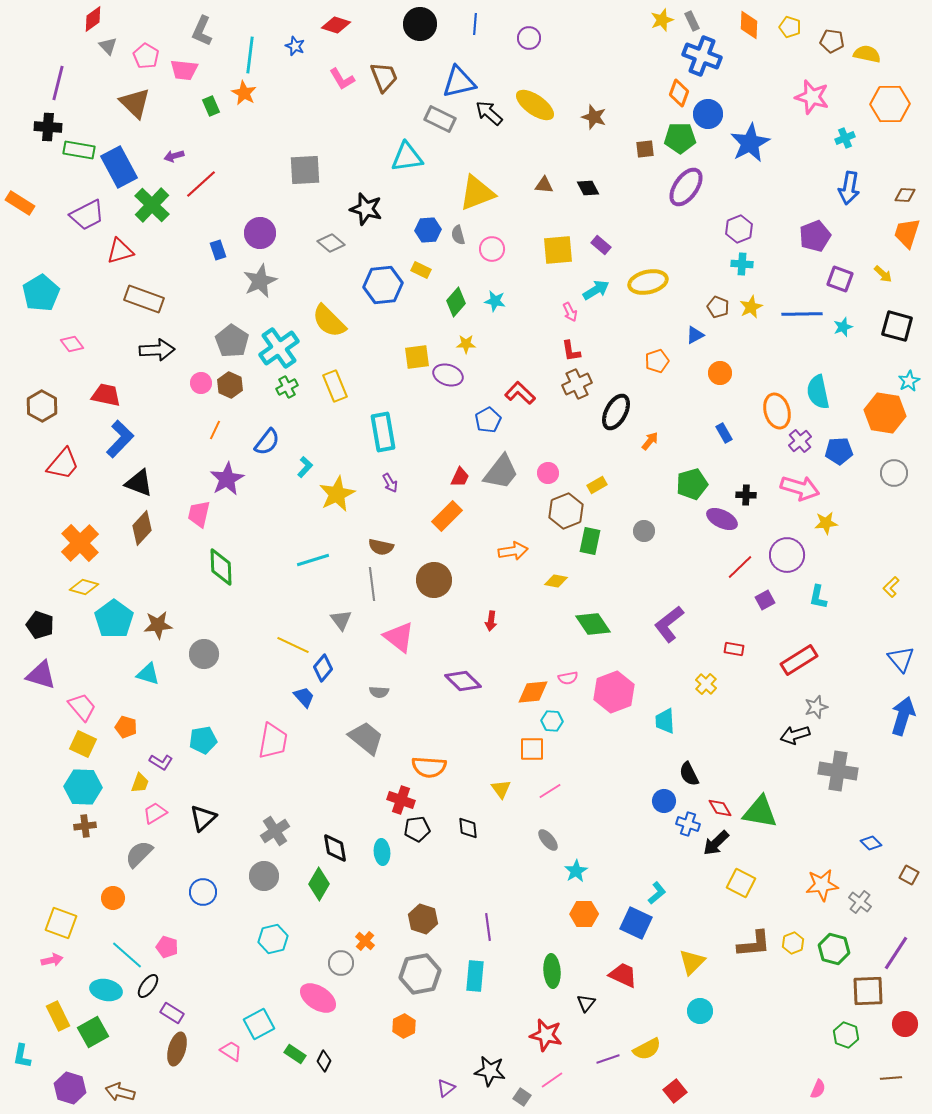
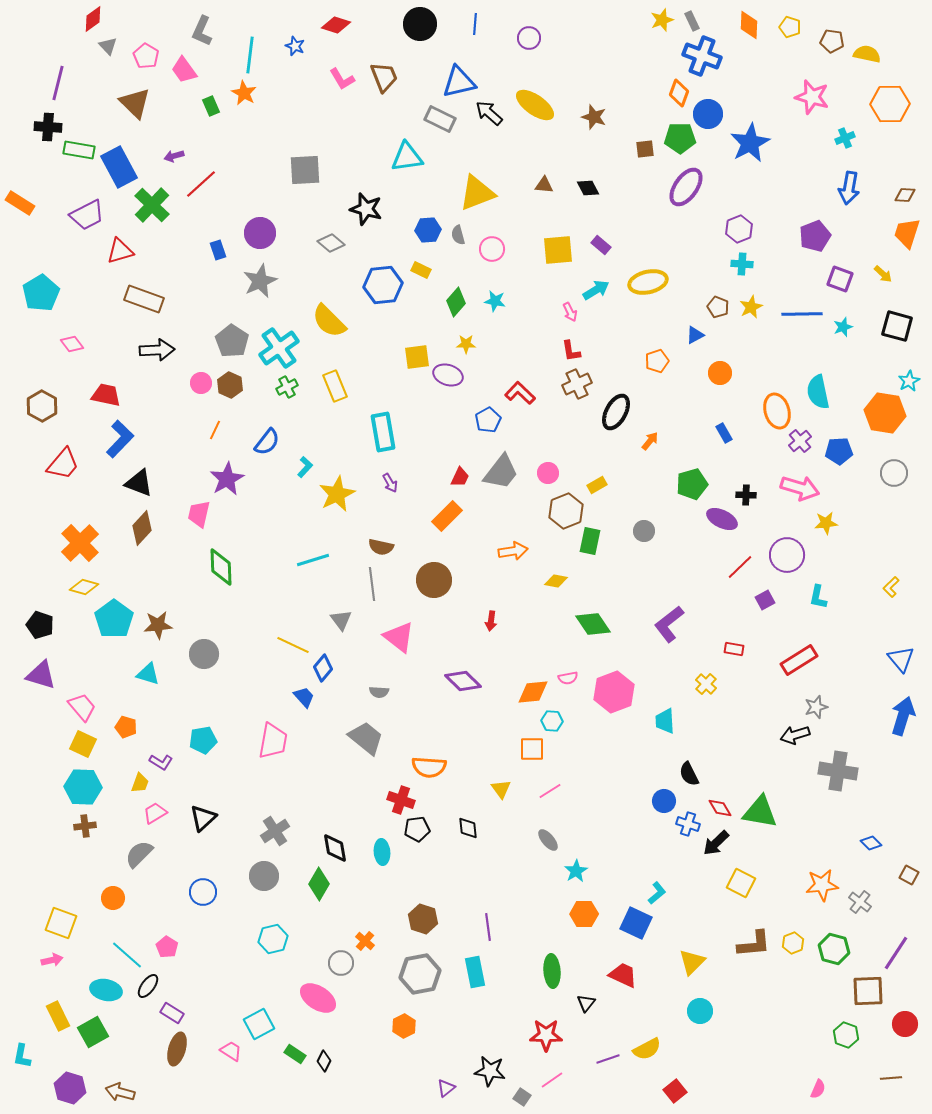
pink trapezoid at (184, 70): rotated 48 degrees clockwise
pink pentagon at (167, 947): rotated 15 degrees clockwise
cyan rectangle at (475, 976): moved 4 px up; rotated 16 degrees counterclockwise
red star at (546, 1035): rotated 12 degrees counterclockwise
